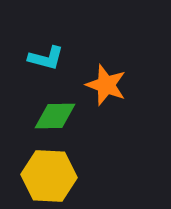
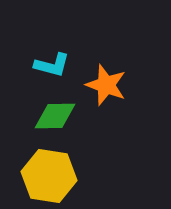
cyan L-shape: moved 6 px right, 7 px down
yellow hexagon: rotated 6 degrees clockwise
